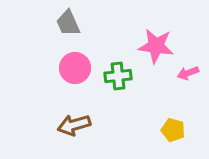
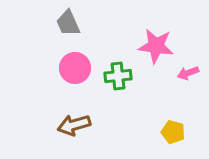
yellow pentagon: moved 2 px down
